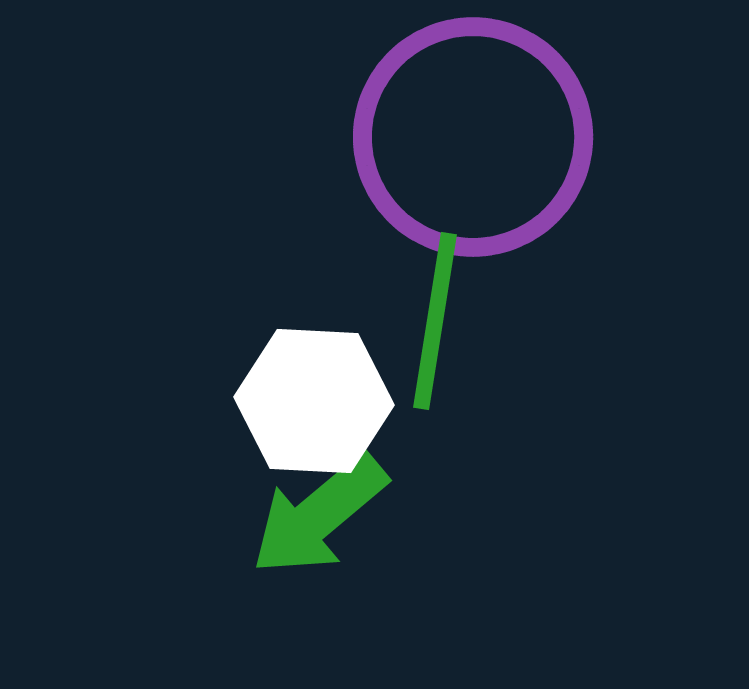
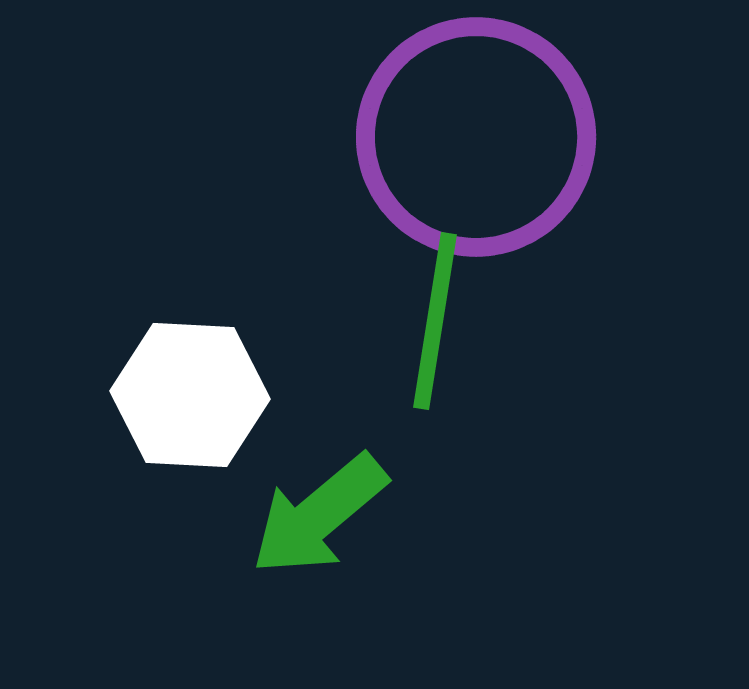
purple circle: moved 3 px right
white hexagon: moved 124 px left, 6 px up
